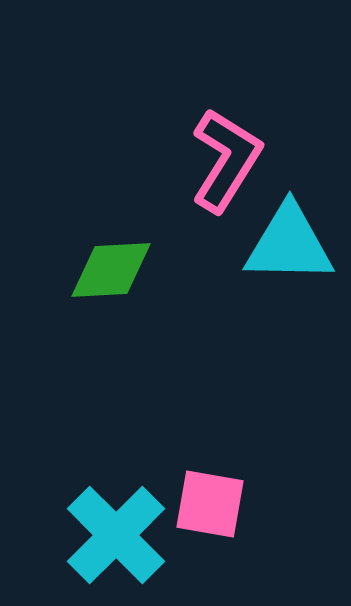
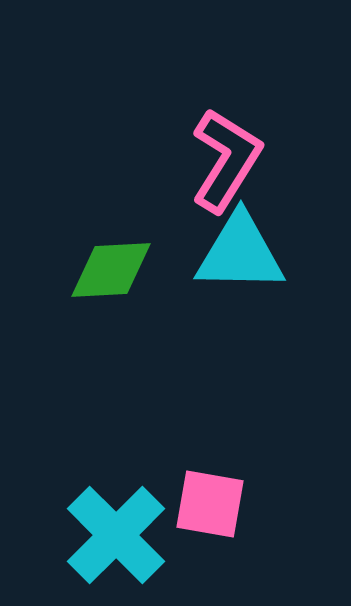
cyan triangle: moved 49 px left, 9 px down
